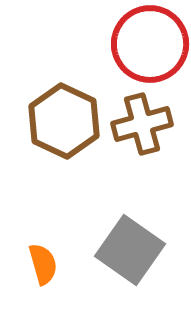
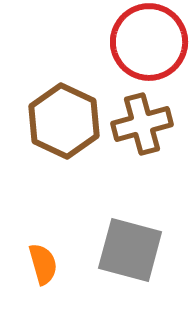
red circle: moved 1 px left, 2 px up
gray square: rotated 20 degrees counterclockwise
